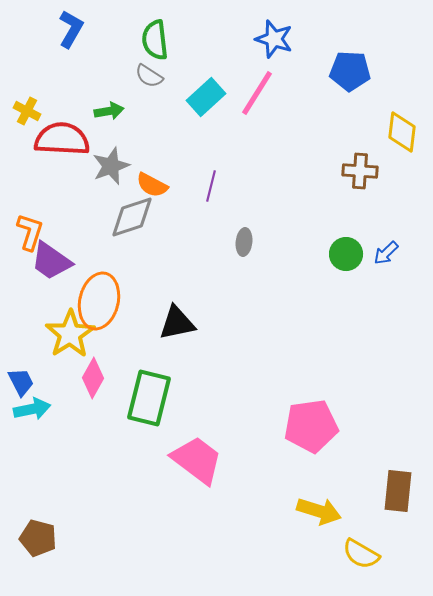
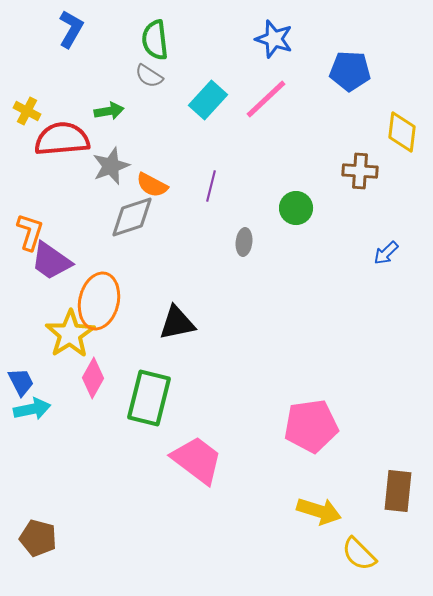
pink line: moved 9 px right, 6 px down; rotated 15 degrees clockwise
cyan rectangle: moved 2 px right, 3 px down; rotated 6 degrees counterclockwise
red semicircle: rotated 8 degrees counterclockwise
green circle: moved 50 px left, 46 px up
yellow semicircle: moved 2 px left; rotated 15 degrees clockwise
